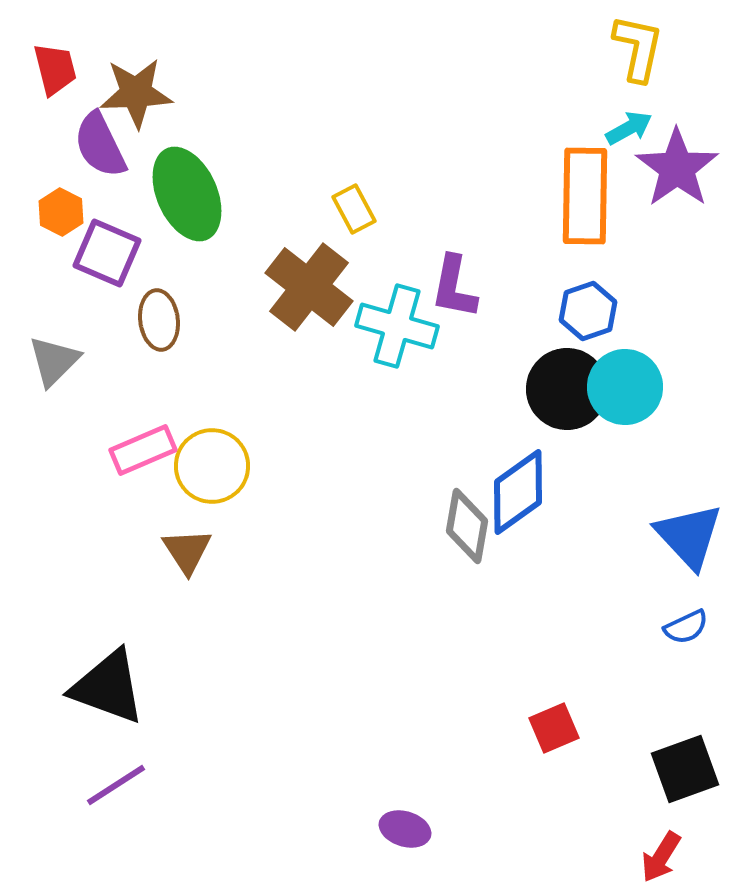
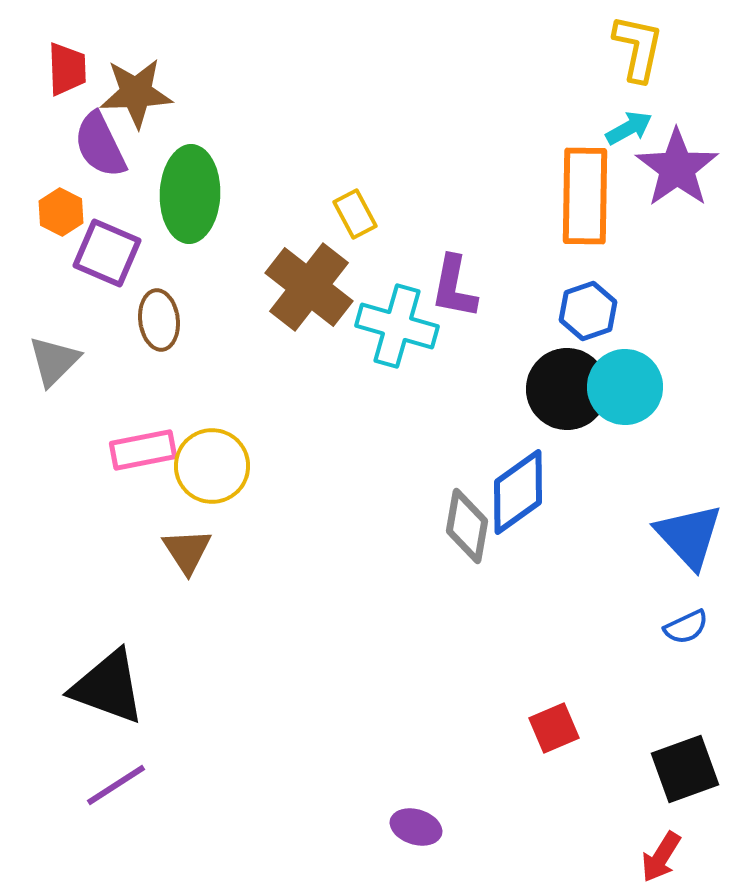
red trapezoid: moved 12 px right; rotated 12 degrees clockwise
green ellipse: moved 3 px right; rotated 26 degrees clockwise
yellow rectangle: moved 1 px right, 5 px down
pink rectangle: rotated 12 degrees clockwise
purple ellipse: moved 11 px right, 2 px up
